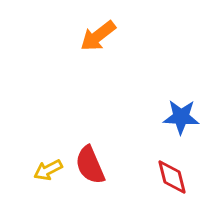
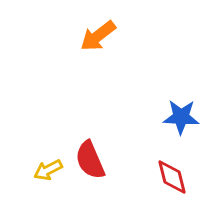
red semicircle: moved 5 px up
